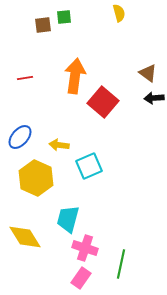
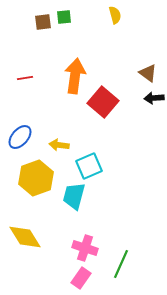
yellow semicircle: moved 4 px left, 2 px down
brown square: moved 3 px up
yellow hexagon: rotated 16 degrees clockwise
cyan trapezoid: moved 6 px right, 23 px up
green line: rotated 12 degrees clockwise
